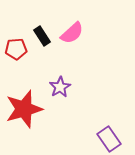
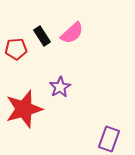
purple rectangle: rotated 55 degrees clockwise
